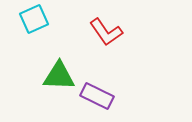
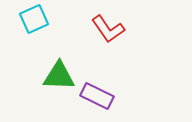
red L-shape: moved 2 px right, 3 px up
